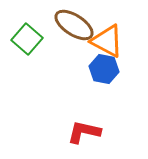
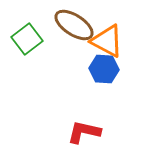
green square: rotated 12 degrees clockwise
blue hexagon: rotated 8 degrees counterclockwise
